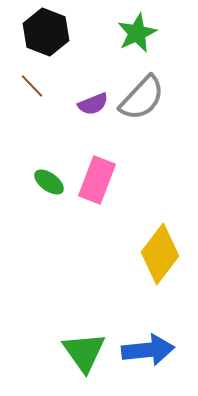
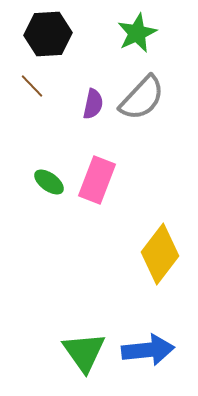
black hexagon: moved 2 px right, 2 px down; rotated 24 degrees counterclockwise
purple semicircle: rotated 56 degrees counterclockwise
